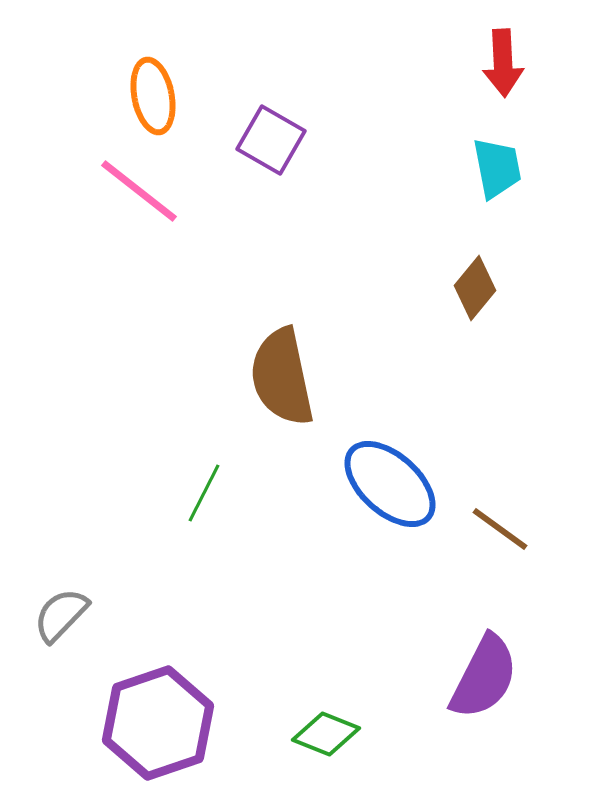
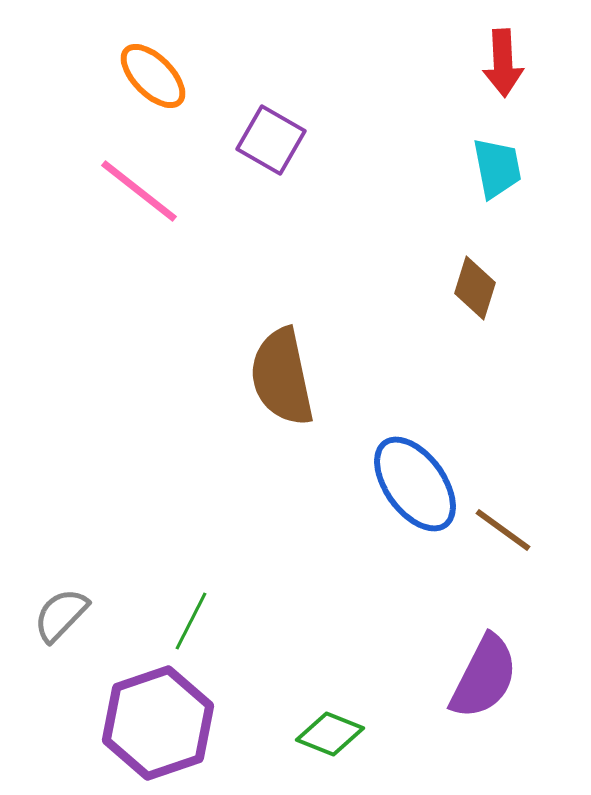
orange ellipse: moved 20 px up; rotated 34 degrees counterclockwise
brown diamond: rotated 22 degrees counterclockwise
blue ellipse: moved 25 px right; rotated 12 degrees clockwise
green line: moved 13 px left, 128 px down
brown line: moved 3 px right, 1 px down
green diamond: moved 4 px right
